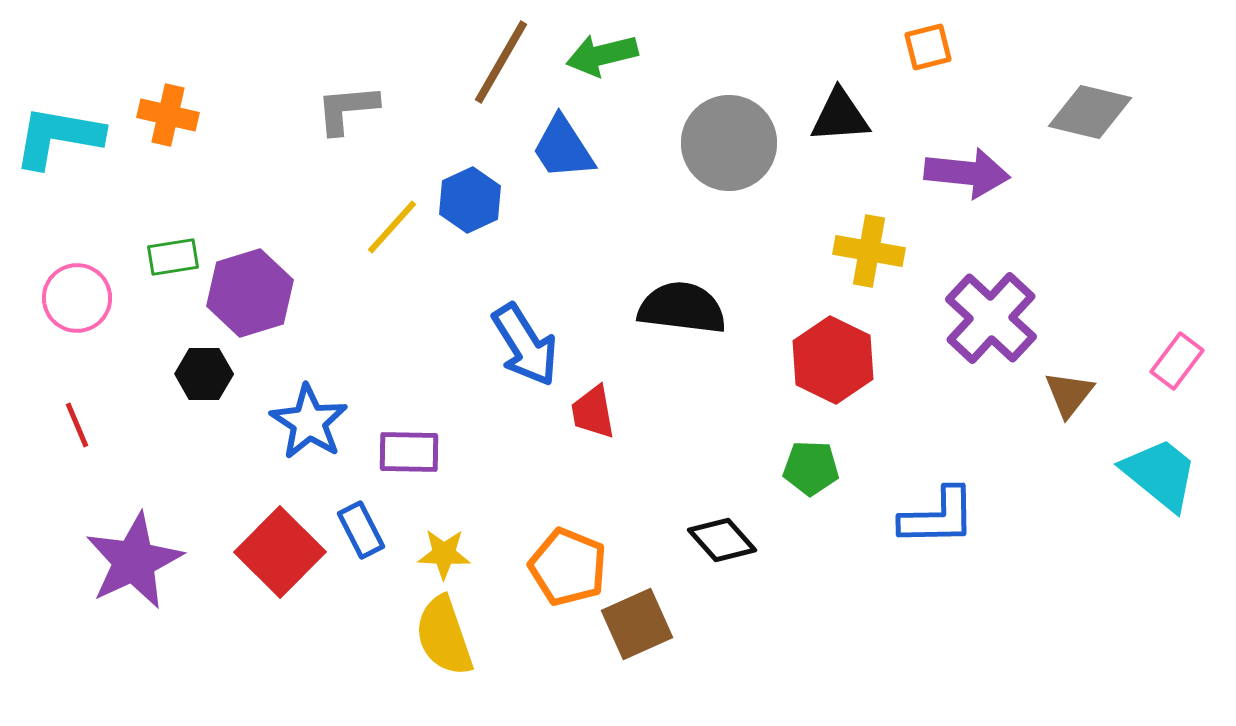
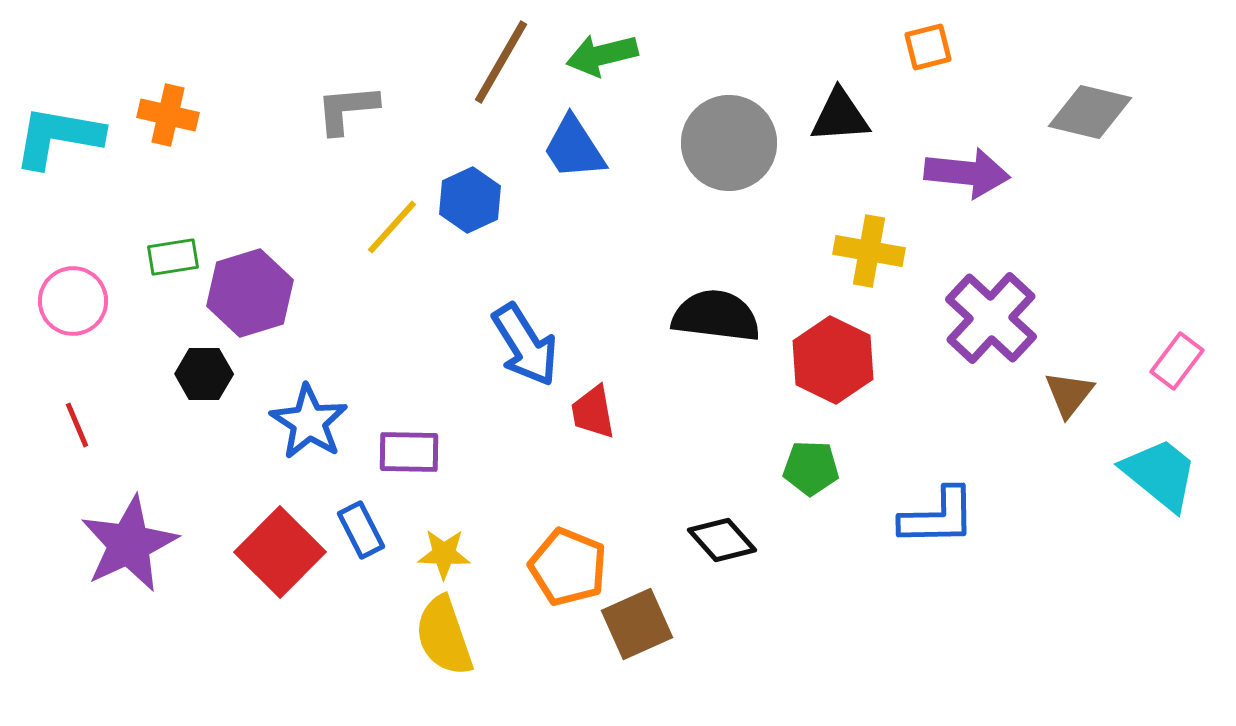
blue trapezoid: moved 11 px right
pink circle: moved 4 px left, 3 px down
black semicircle: moved 34 px right, 8 px down
purple star: moved 5 px left, 17 px up
